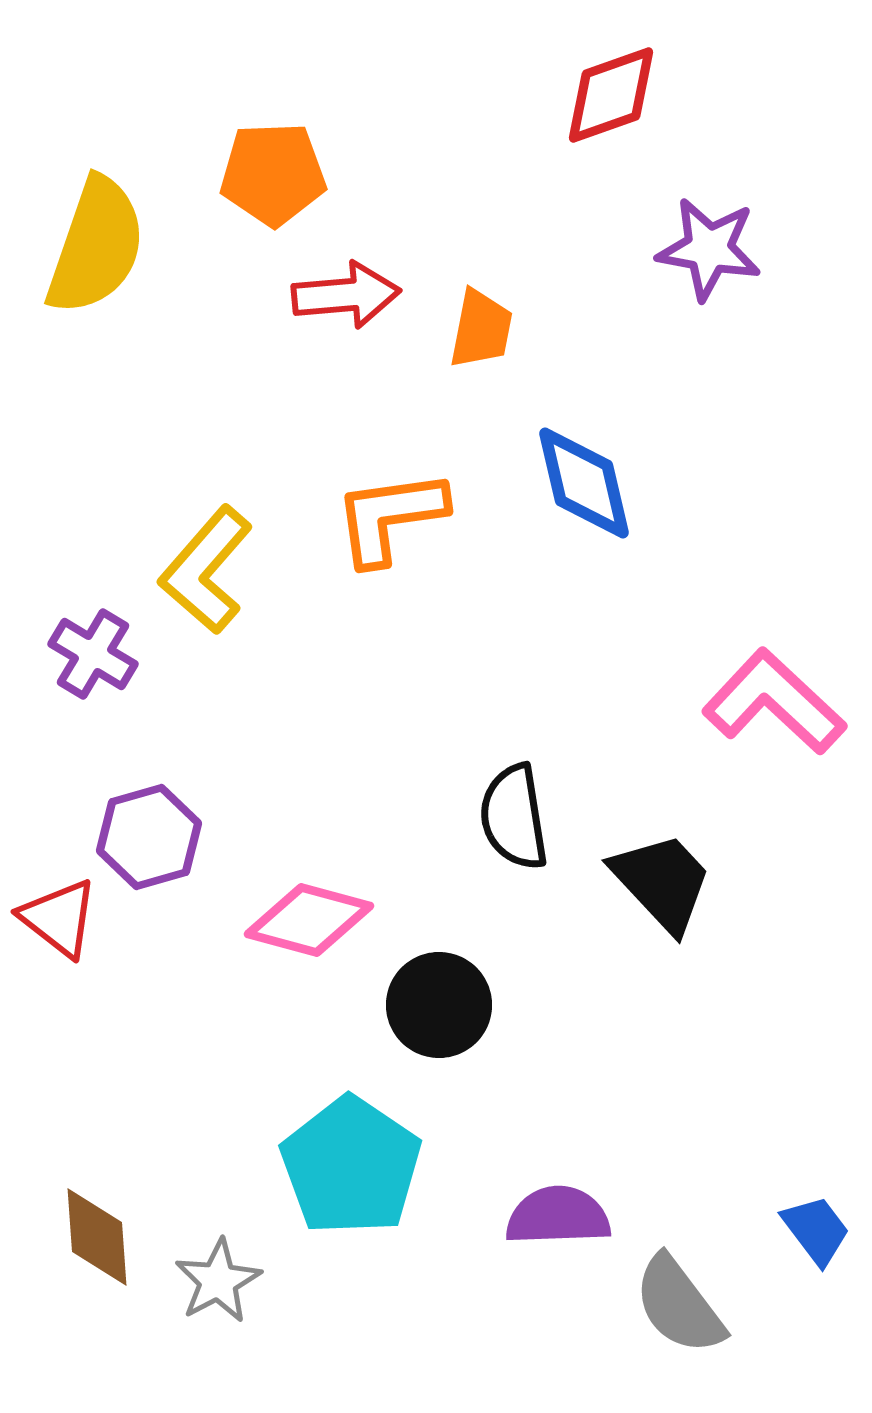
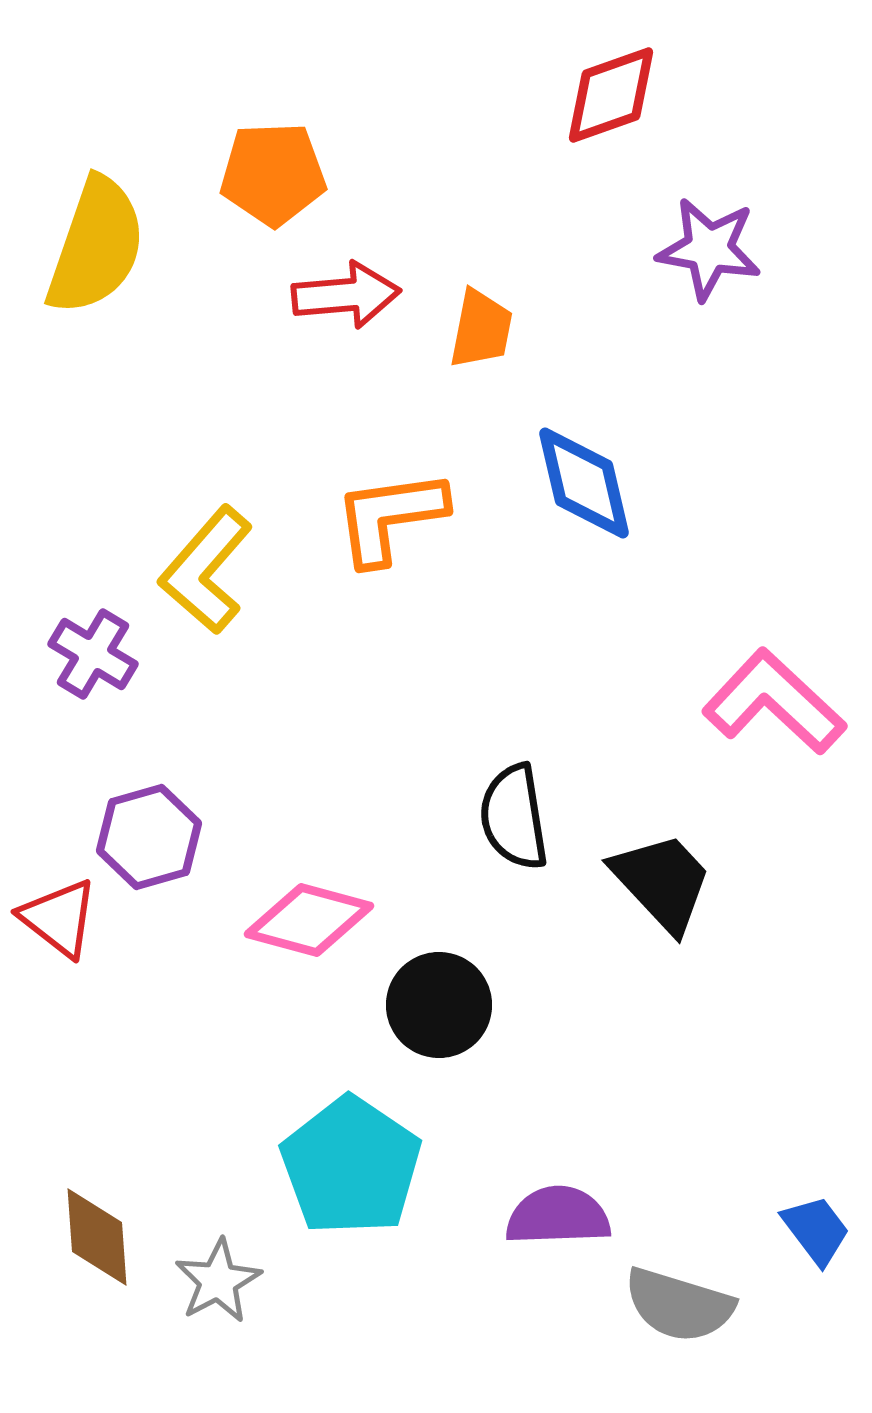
gray semicircle: rotated 36 degrees counterclockwise
